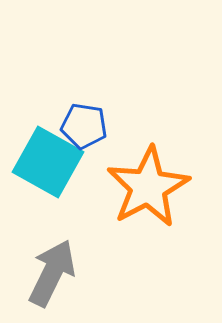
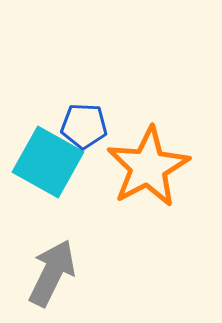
blue pentagon: rotated 6 degrees counterclockwise
orange star: moved 20 px up
